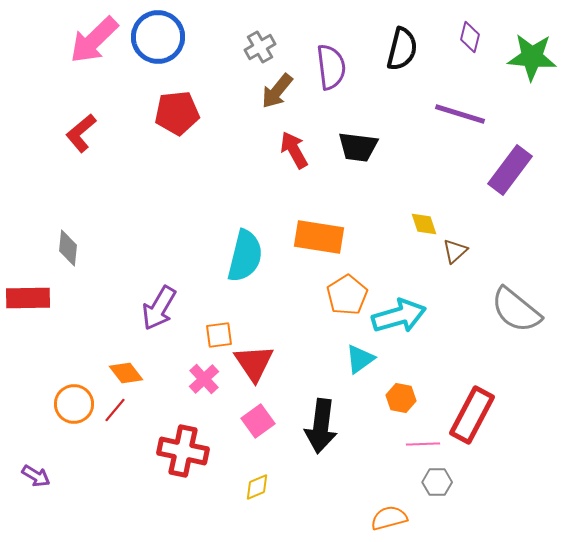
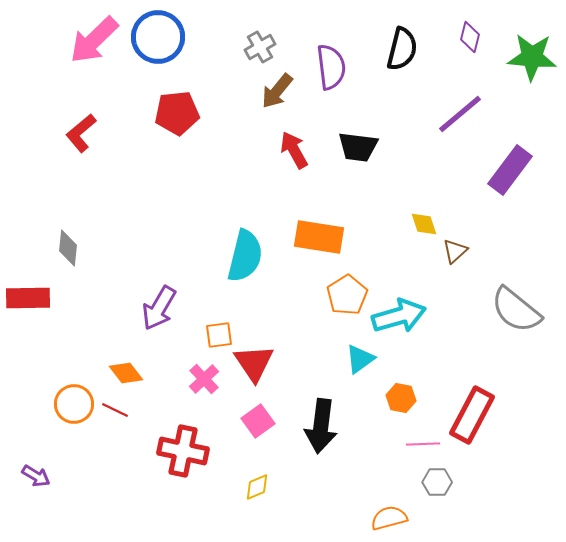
purple line at (460, 114): rotated 57 degrees counterclockwise
red line at (115, 410): rotated 76 degrees clockwise
